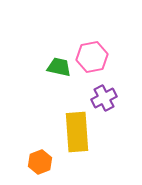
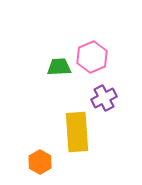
pink hexagon: rotated 12 degrees counterclockwise
green trapezoid: rotated 15 degrees counterclockwise
orange hexagon: rotated 10 degrees counterclockwise
